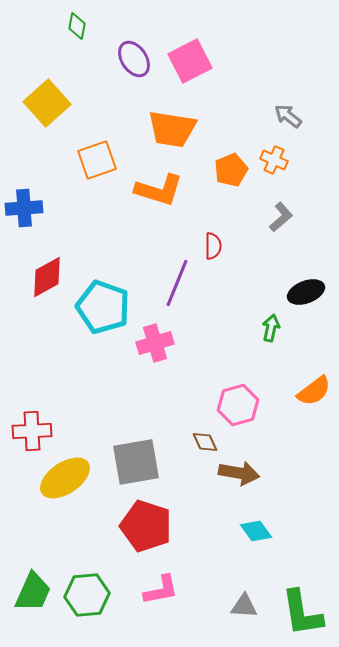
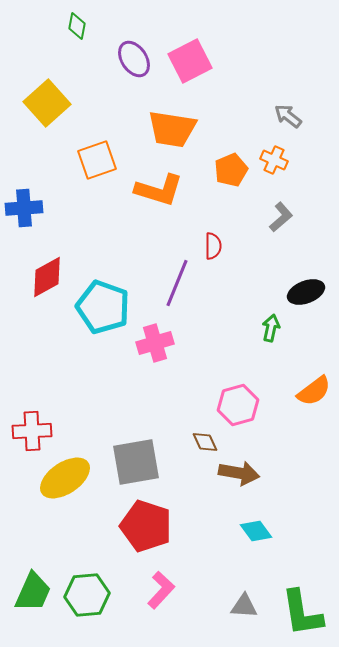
pink L-shape: rotated 36 degrees counterclockwise
